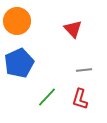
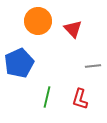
orange circle: moved 21 px right
gray line: moved 9 px right, 4 px up
green line: rotated 30 degrees counterclockwise
